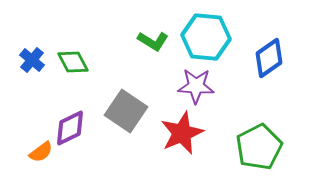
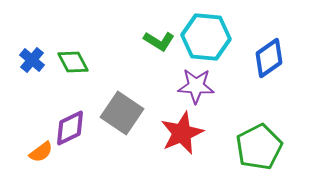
green L-shape: moved 6 px right
gray square: moved 4 px left, 2 px down
